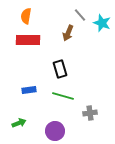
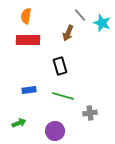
black rectangle: moved 3 px up
